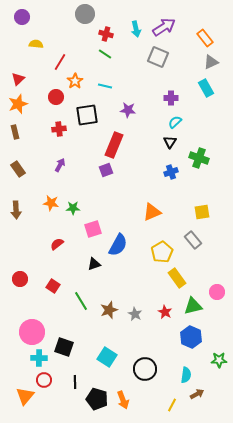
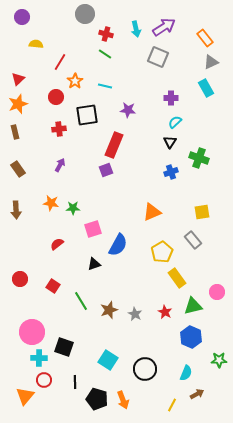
cyan square at (107, 357): moved 1 px right, 3 px down
cyan semicircle at (186, 375): moved 2 px up; rotated 14 degrees clockwise
